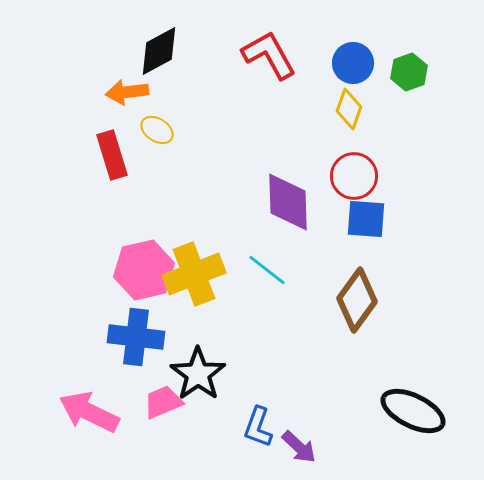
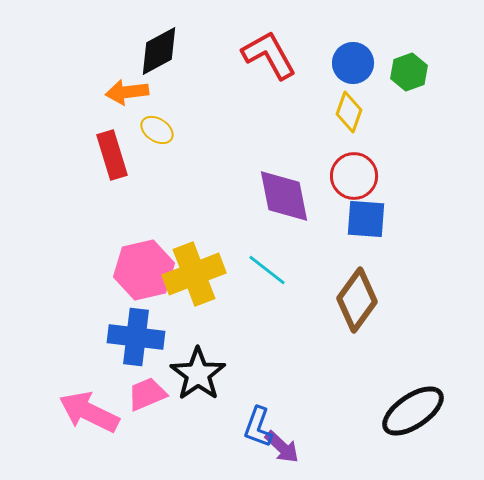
yellow diamond: moved 3 px down
purple diamond: moved 4 px left, 6 px up; rotated 10 degrees counterclockwise
pink trapezoid: moved 16 px left, 8 px up
black ellipse: rotated 60 degrees counterclockwise
purple arrow: moved 17 px left
